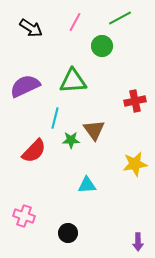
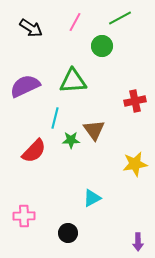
cyan triangle: moved 5 px right, 13 px down; rotated 24 degrees counterclockwise
pink cross: rotated 20 degrees counterclockwise
